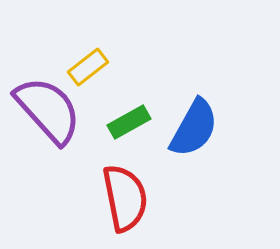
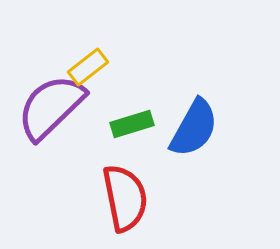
purple semicircle: moved 3 px right, 3 px up; rotated 92 degrees counterclockwise
green rectangle: moved 3 px right, 2 px down; rotated 12 degrees clockwise
